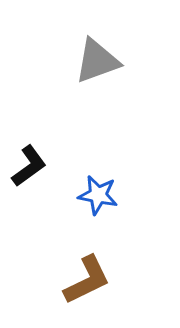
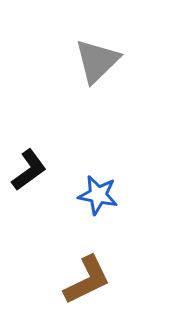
gray triangle: rotated 24 degrees counterclockwise
black L-shape: moved 4 px down
